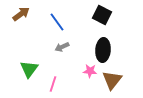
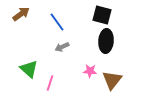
black square: rotated 12 degrees counterclockwise
black ellipse: moved 3 px right, 9 px up
green triangle: rotated 24 degrees counterclockwise
pink line: moved 3 px left, 1 px up
